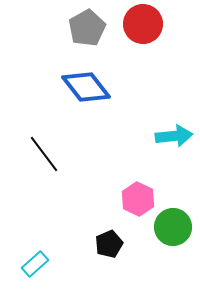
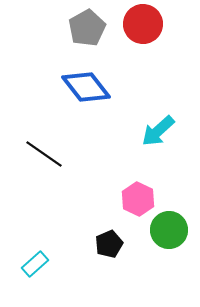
cyan arrow: moved 16 px left, 5 px up; rotated 144 degrees clockwise
black line: rotated 18 degrees counterclockwise
green circle: moved 4 px left, 3 px down
